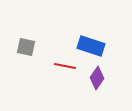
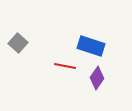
gray square: moved 8 px left, 4 px up; rotated 30 degrees clockwise
